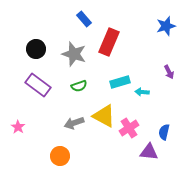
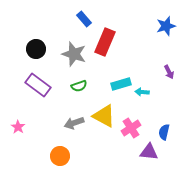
red rectangle: moved 4 px left
cyan rectangle: moved 1 px right, 2 px down
pink cross: moved 2 px right
